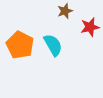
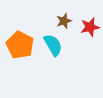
brown star: moved 1 px left, 10 px down
